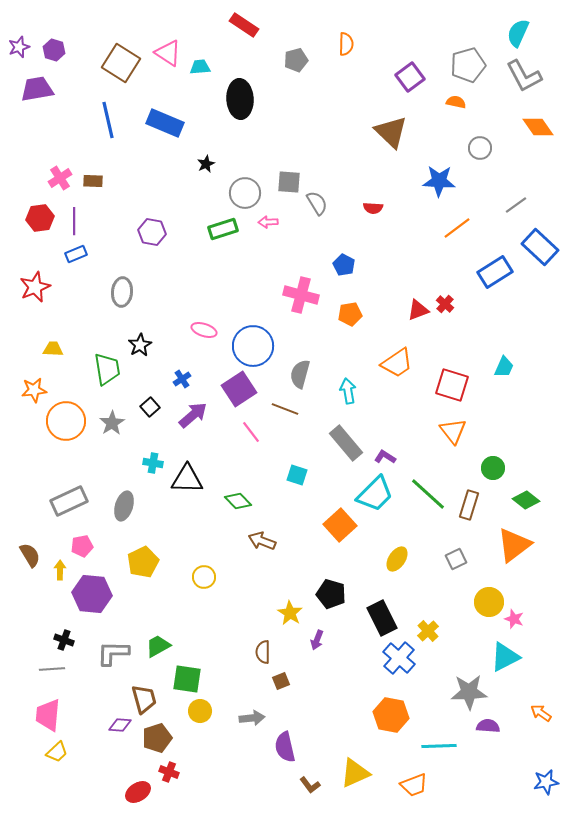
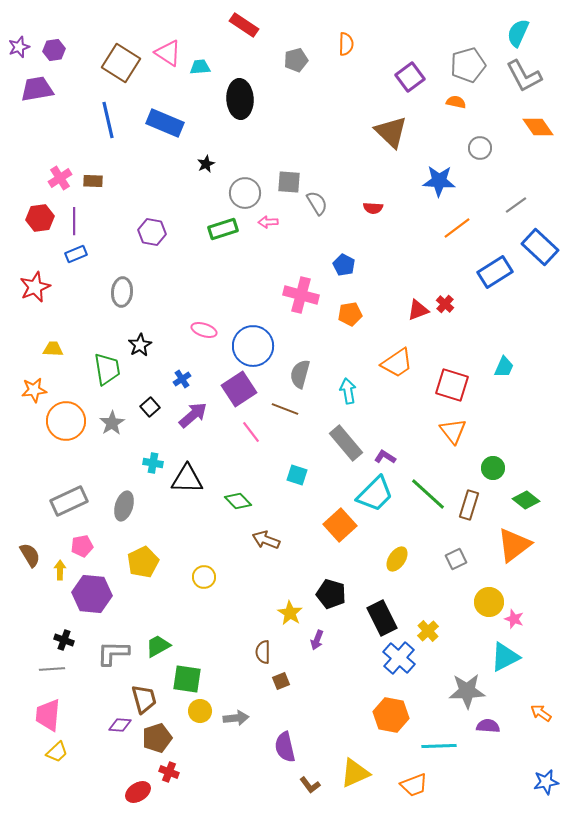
purple hexagon at (54, 50): rotated 25 degrees counterclockwise
brown arrow at (262, 541): moved 4 px right, 1 px up
gray star at (469, 692): moved 2 px left, 1 px up
gray arrow at (252, 718): moved 16 px left
